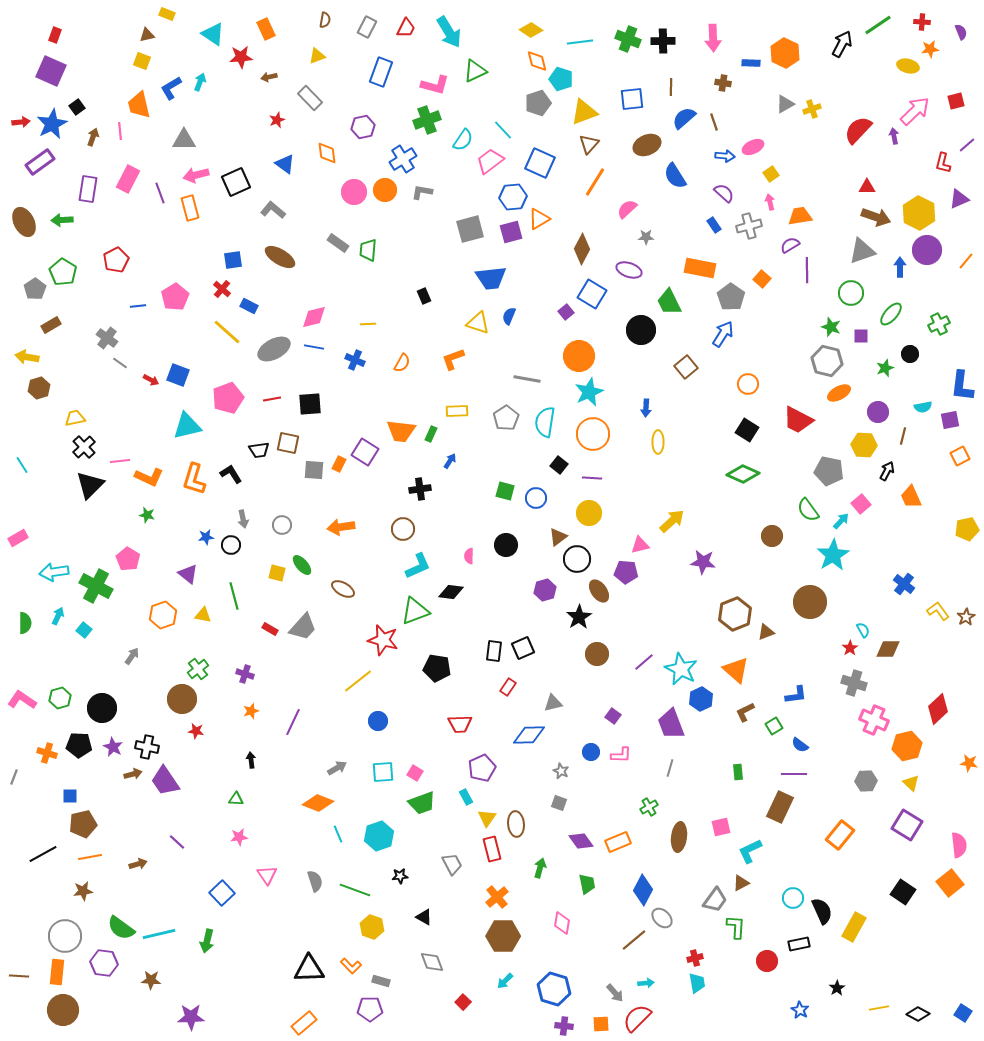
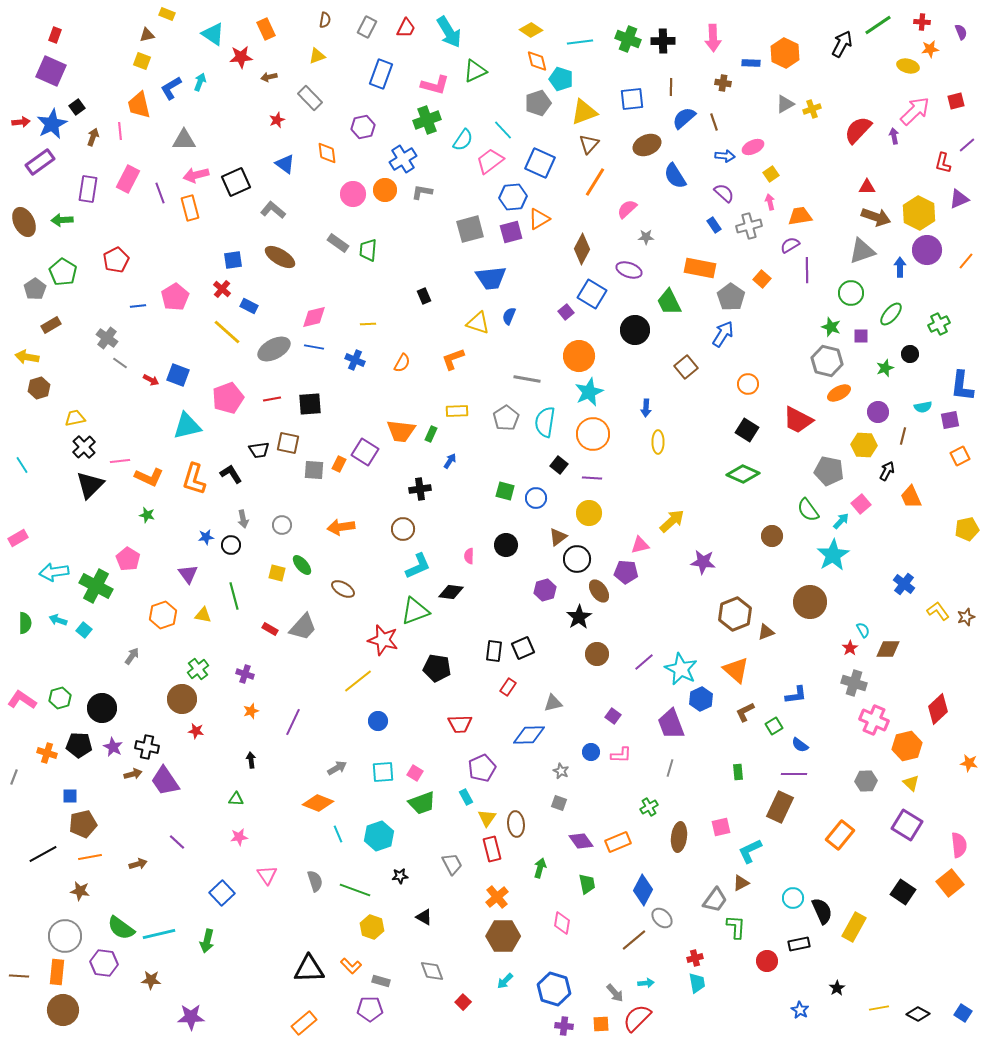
blue rectangle at (381, 72): moved 2 px down
pink circle at (354, 192): moved 1 px left, 2 px down
black circle at (641, 330): moved 6 px left
purple triangle at (188, 574): rotated 15 degrees clockwise
cyan arrow at (58, 616): moved 4 px down; rotated 96 degrees counterclockwise
brown star at (966, 617): rotated 12 degrees clockwise
brown star at (83, 891): moved 3 px left; rotated 18 degrees clockwise
gray diamond at (432, 962): moved 9 px down
